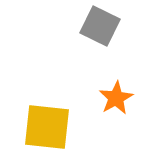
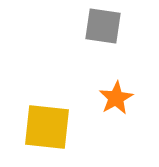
gray square: moved 3 px right; rotated 18 degrees counterclockwise
